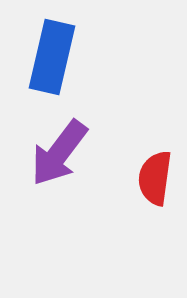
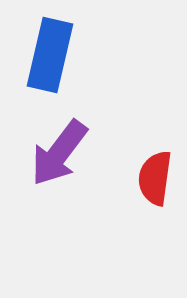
blue rectangle: moved 2 px left, 2 px up
